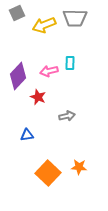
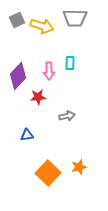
gray square: moved 7 px down
yellow arrow: moved 2 px left, 1 px down; rotated 140 degrees counterclockwise
pink arrow: rotated 78 degrees counterclockwise
red star: rotated 28 degrees counterclockwise
orange star: rotated 21 degrees counterclockwise
